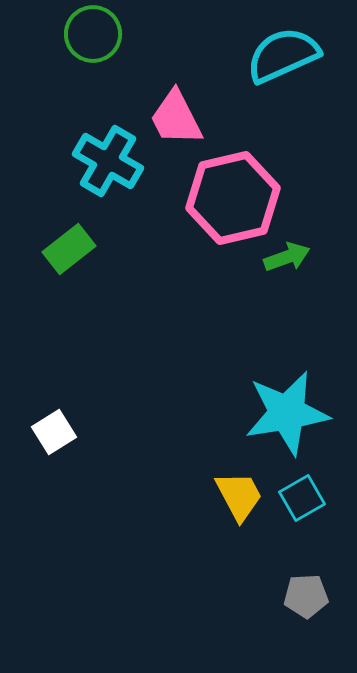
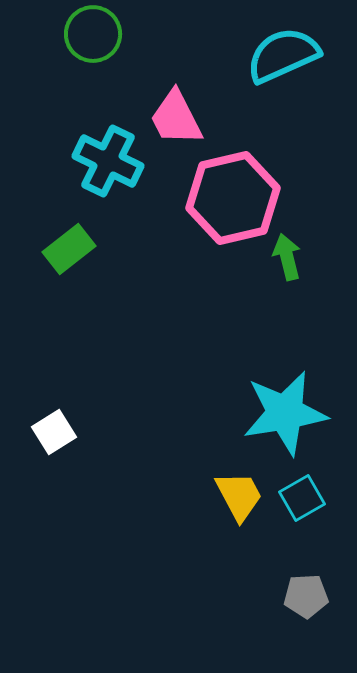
cyan cross: rotated 4 degrees counterclockwise
green arrow: rotated 84 degrees counterclockwise
cyan star: moved 2 px left
